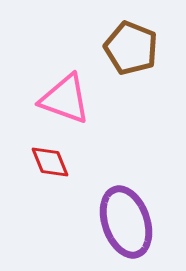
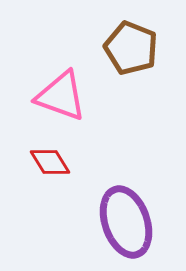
pink triangle: moved 4 px left, 3 px up
red diamond: rotated 9 degrees counterclockwise
